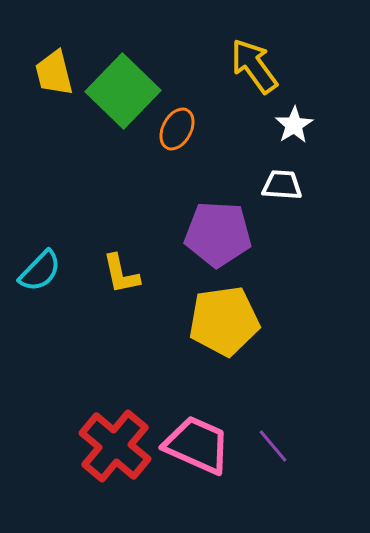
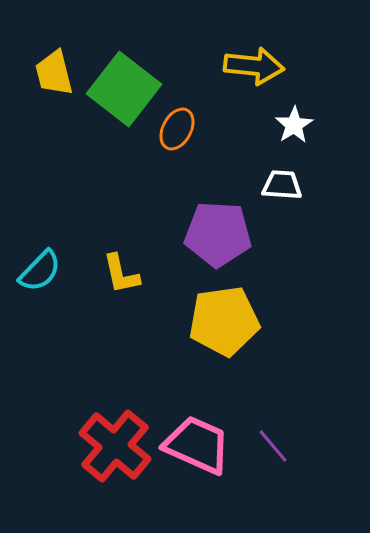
yellow arrow: rotated 132 degrees clockwise
green square: moved 1 px right, 2 px up; rotated 6 degrees counterclockwise
